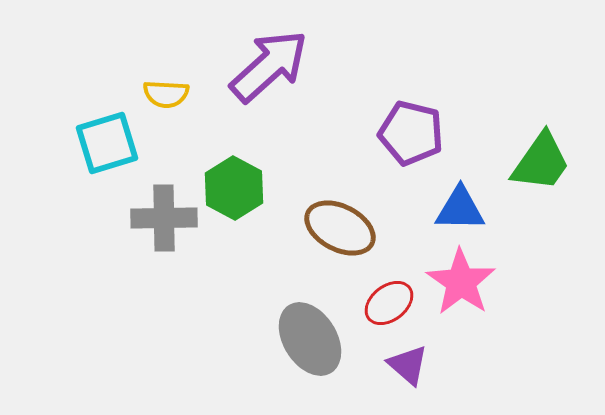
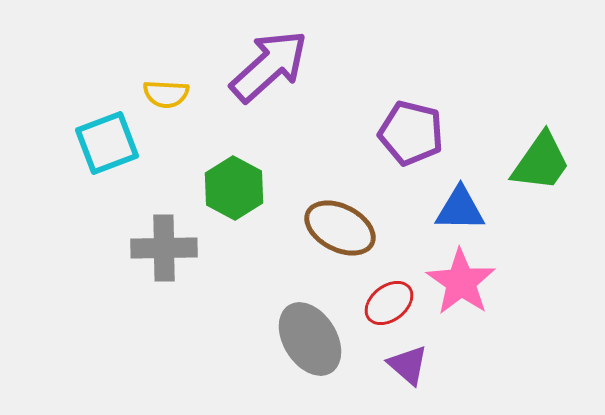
cyan square: rotated 4 degrees counterclockwise
gray cross: moved 30 px down
